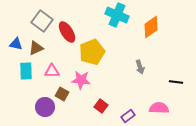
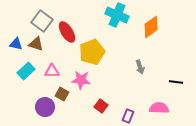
brown triangle: moved 4 px up; rotated 42 degrees clockwise
cyan rectangle: rotated 48 degrees clockwise
purple rectangle: rotated 32 degrees counterclockwise
